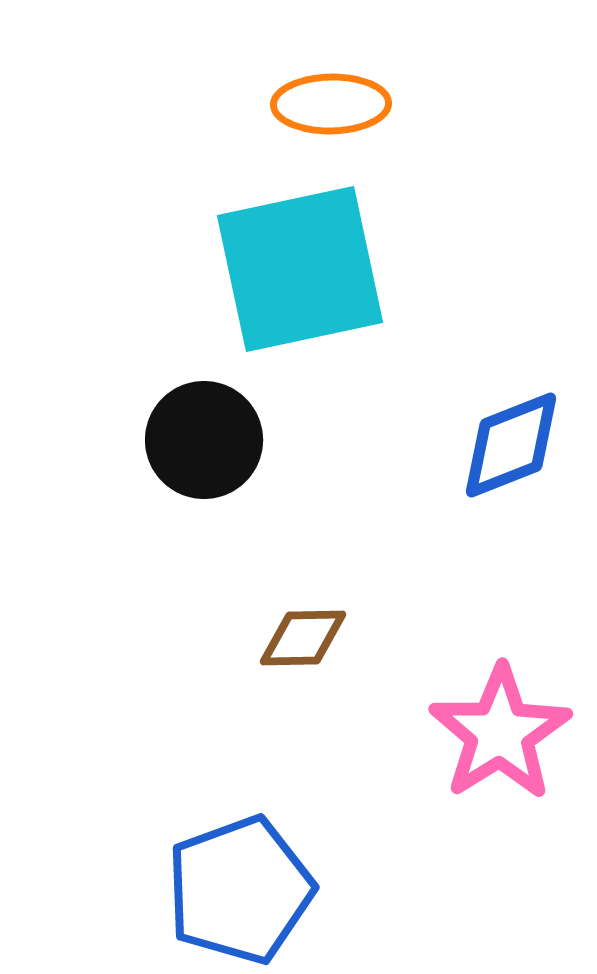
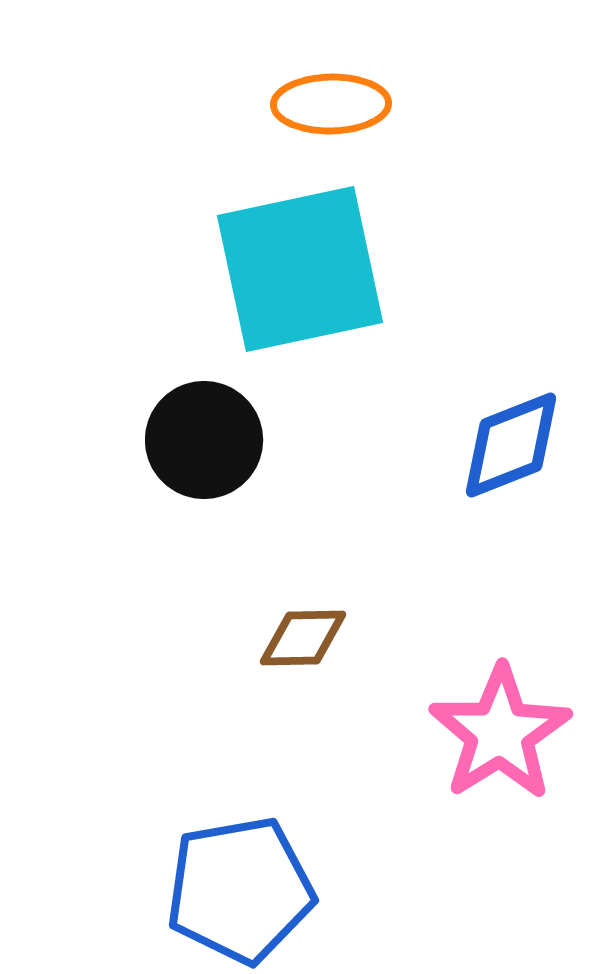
blue pentagon: rotated 10 degrees clockwise
